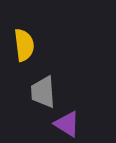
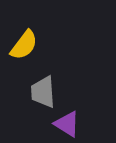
yellow semicircle: rotated 44 degrees clockwise
